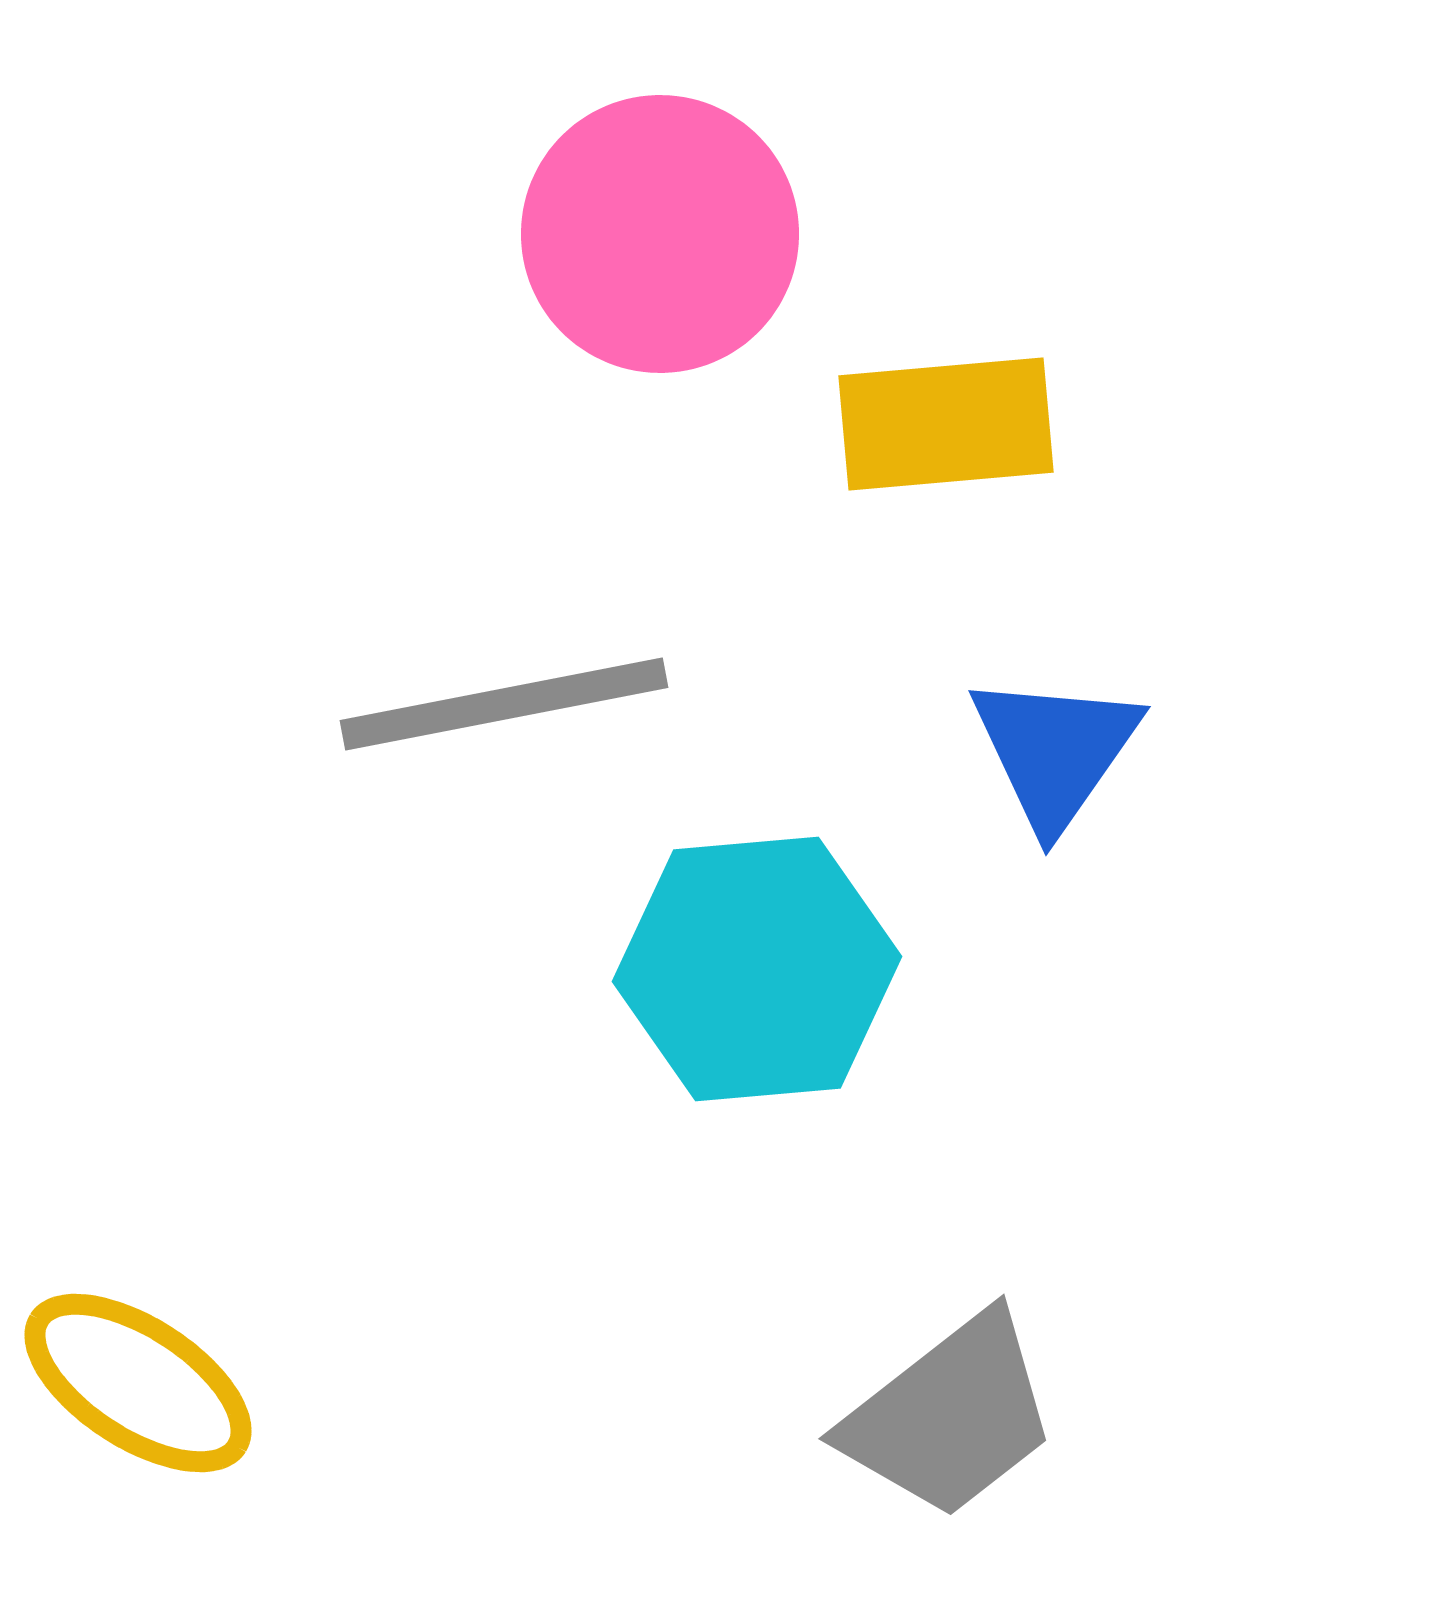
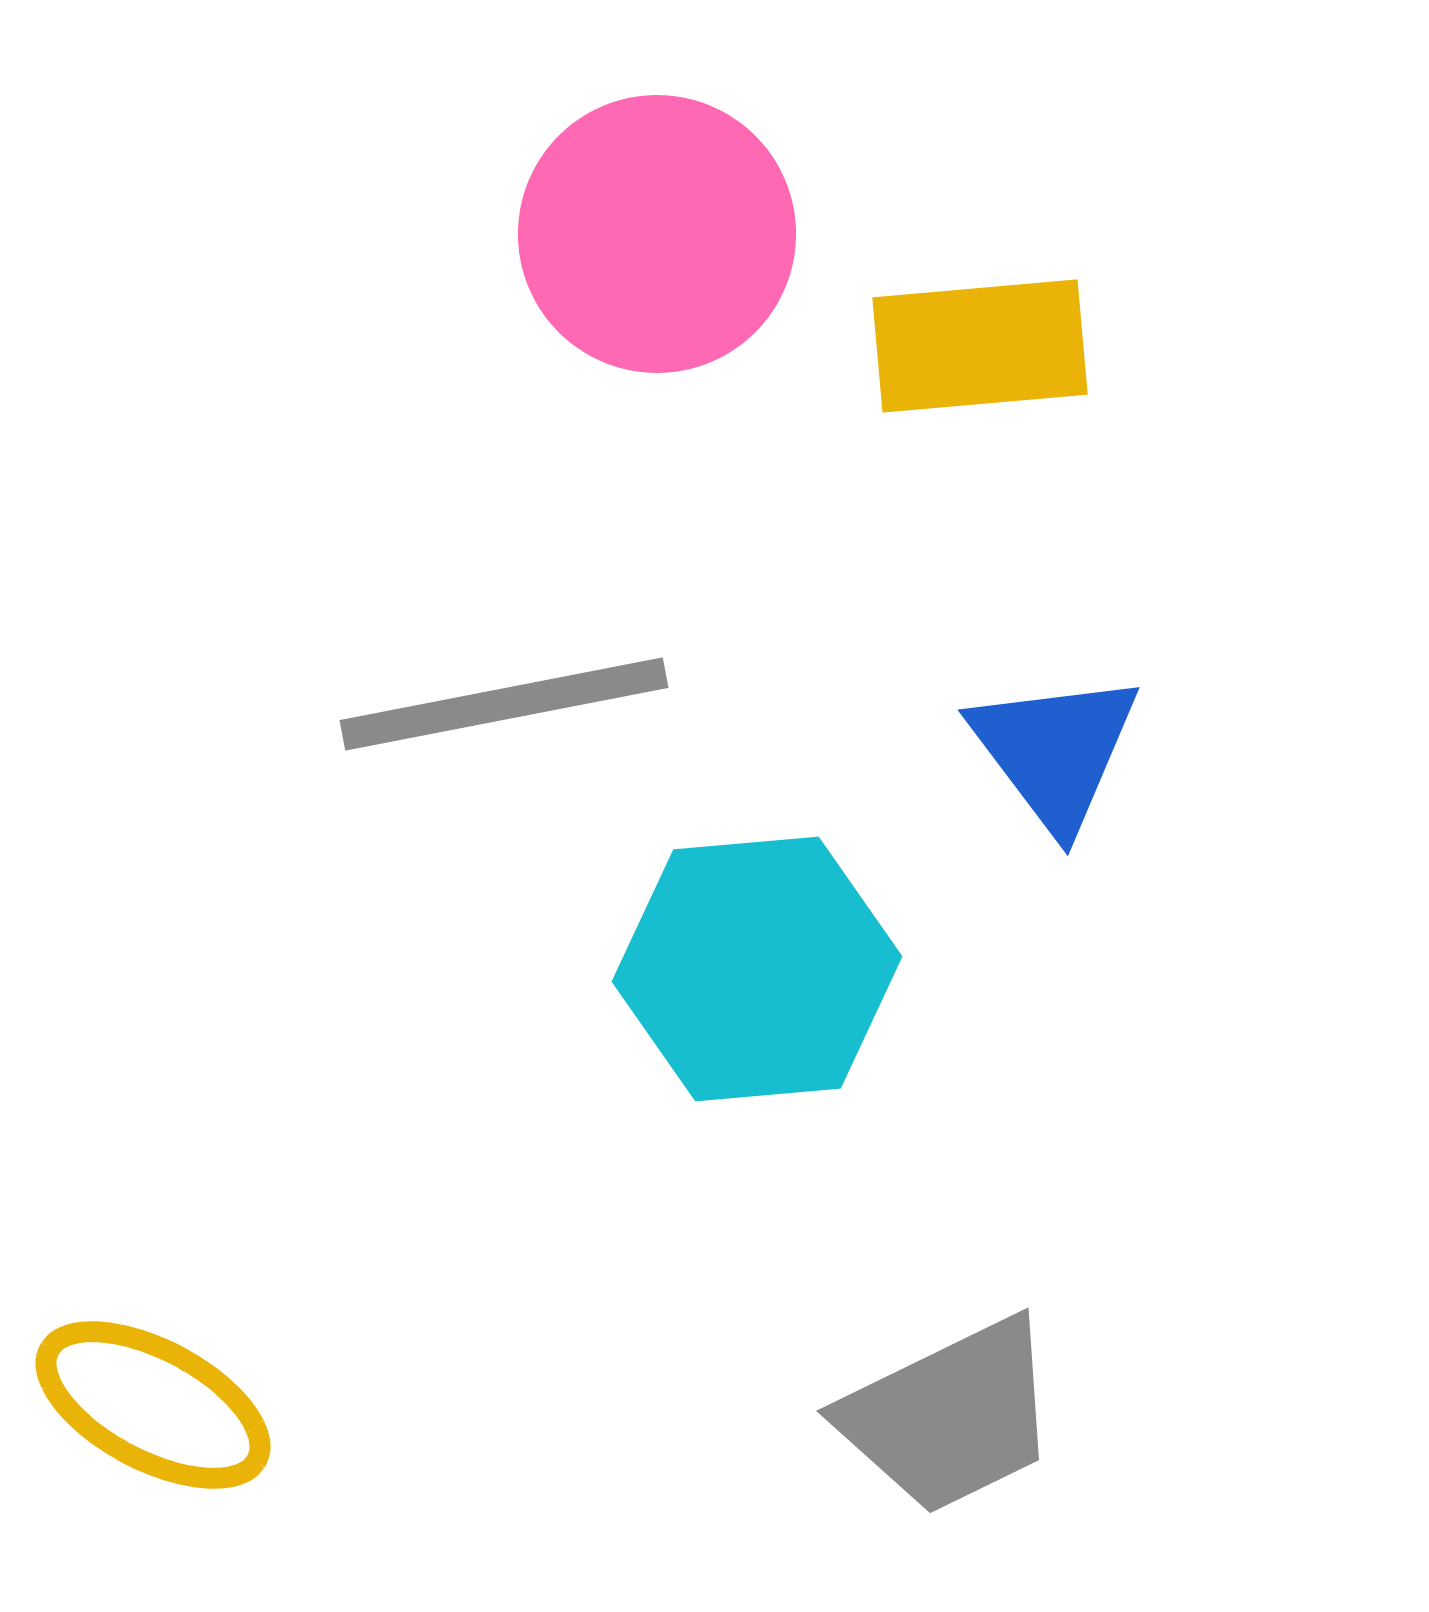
pink circle: moved 3 px left
yellow rectangle: moved 34 px right, 78 px up
blue triangle: rotated 12 degrees counterclockwise
yellow ellipse: moved 15 px right, 22 px down; rotated 5 degrees counterclockwise
gray trapezoid: rotated 12 degrees clockwise
